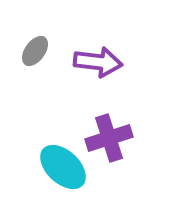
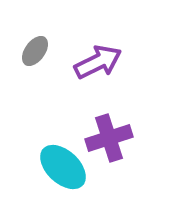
purple arrow: rotated 33 degrees counterclockwise
